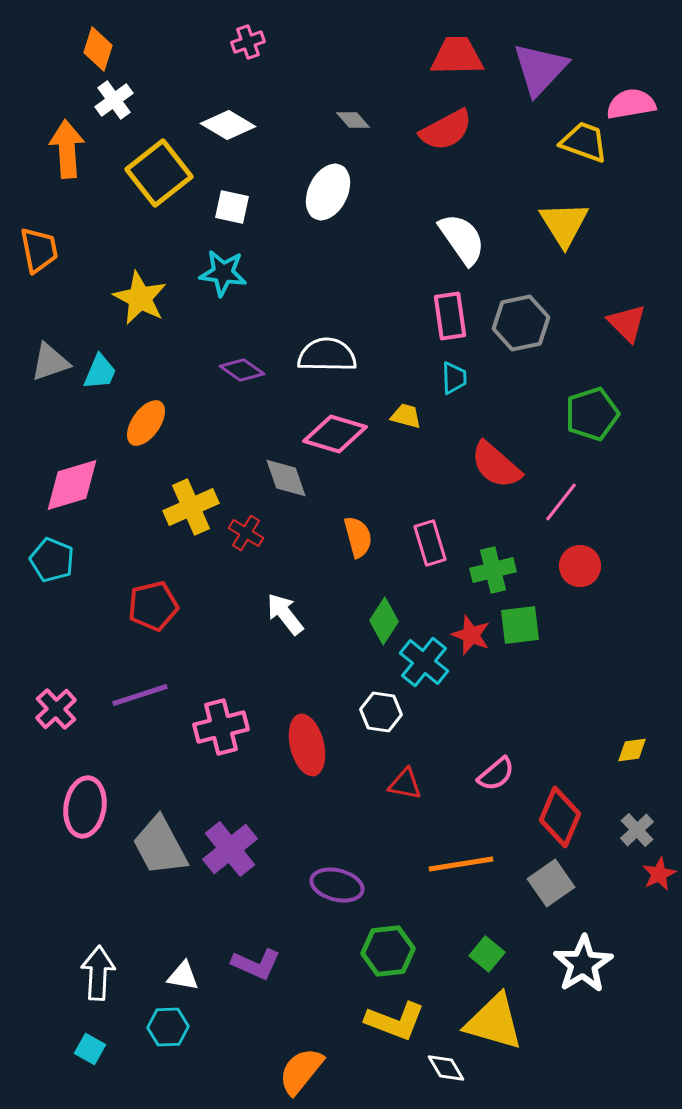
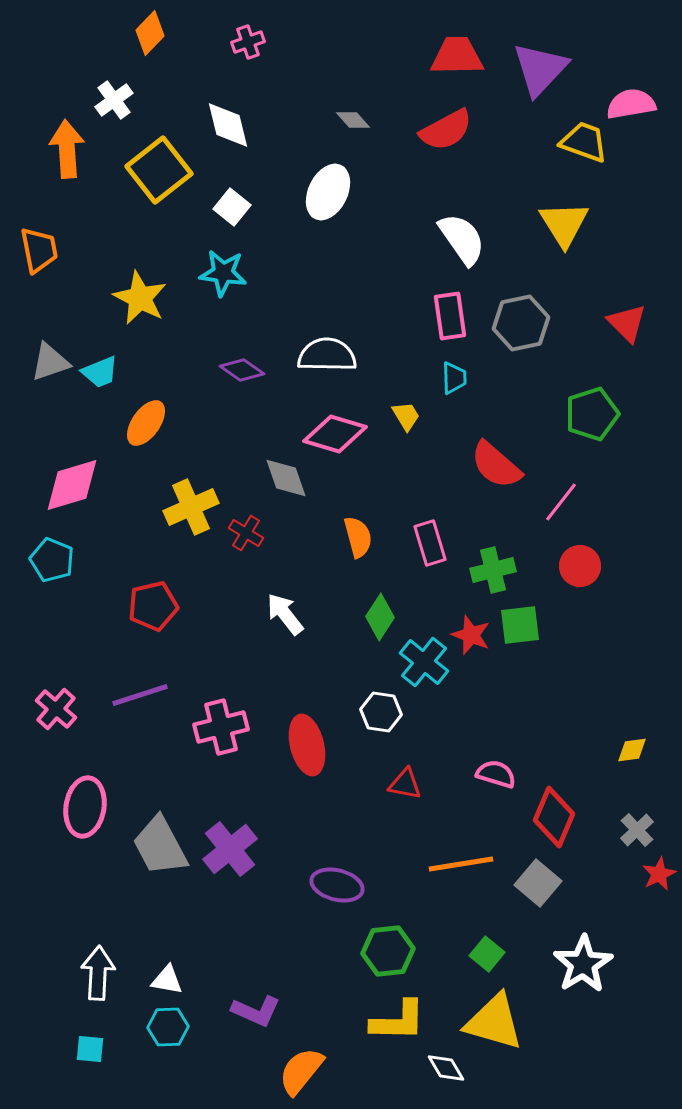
orange diamond at (98, 49): moved 52 px right, 16 px up; rotated 27 degrees clockwise
white diamond at (228, 125): rotated 46 degrees clockwise
yellow square at (159, 173): moved 3 px up
white square at (232, 207): rotated 27 degrees clockwise
cyan trapezoid at (100, 372): rotated 45 degrees clockwise
yellow trapezoid at (406, 416): rotated 44 degrees clockwise
green diamond at (384, 621): moved 4 px left, 4 px up
pink cross at (56, 709): rotated 6 degrees counterclockwise
pink semicircle at (496, 774): rotated 123 degrees counterclockwise
red diamond at (560, 817): moved 6 px left
gray square at (551, 883): moved 13 px left; rotated 15 degrees counterclockwise
purple L-shape at (256, 964): moved 47 px down
white triangle at (183, 976): moved 16 px left, 4 px down
yellow L-shape at (395, 1021): moved 3 px right; rotated 20 degrees counterclockwise
cyan square at (90, 1049): rotated 24 degrees counterclockwise
